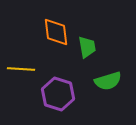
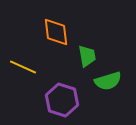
green trapezoid: moved 9 px down
yellow line: moved 2 px right, 2 px up; rotated 20 degrees clockwise
purple hexagon: moved 4 px right, 6 px down
